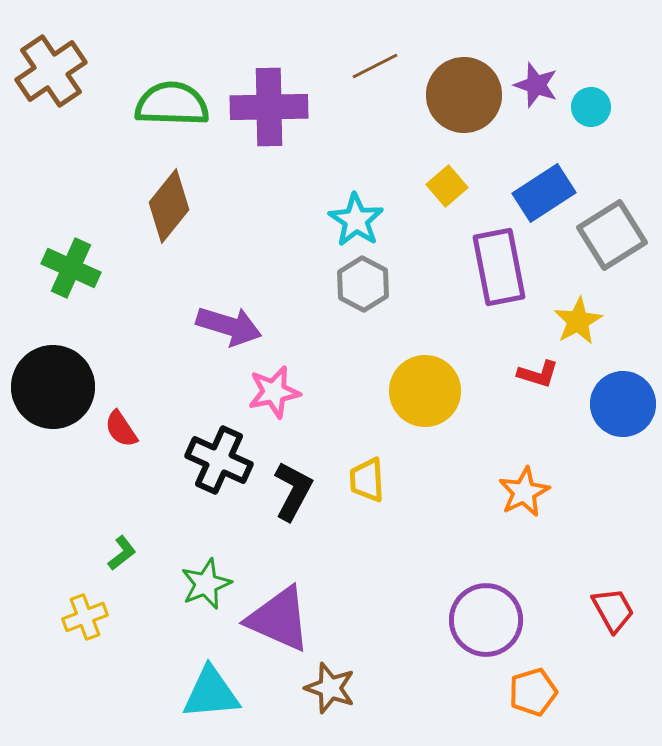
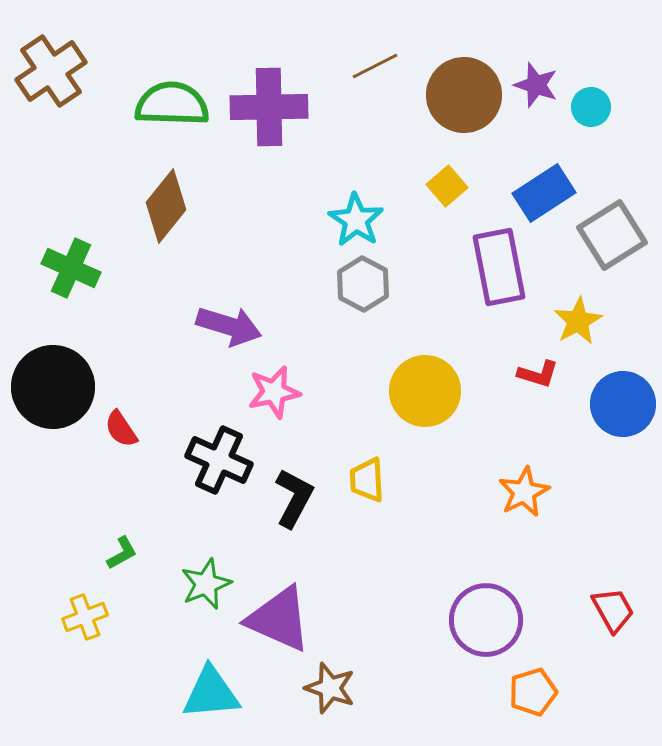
brown diamond: moved 3 px left
black L-shape: moved 1 px right, 7 px down
green L-shape: rotated 9 degrees clockwise
